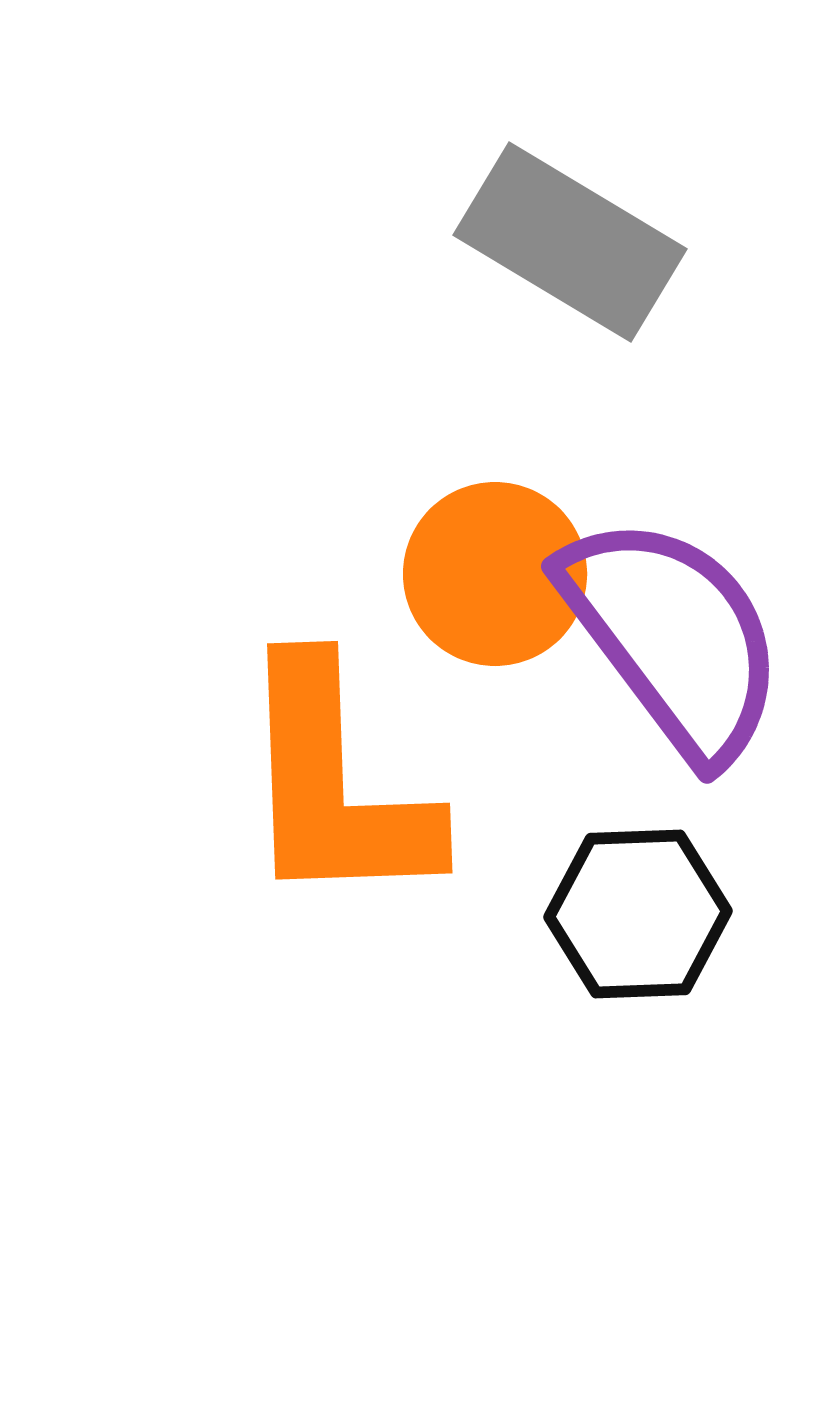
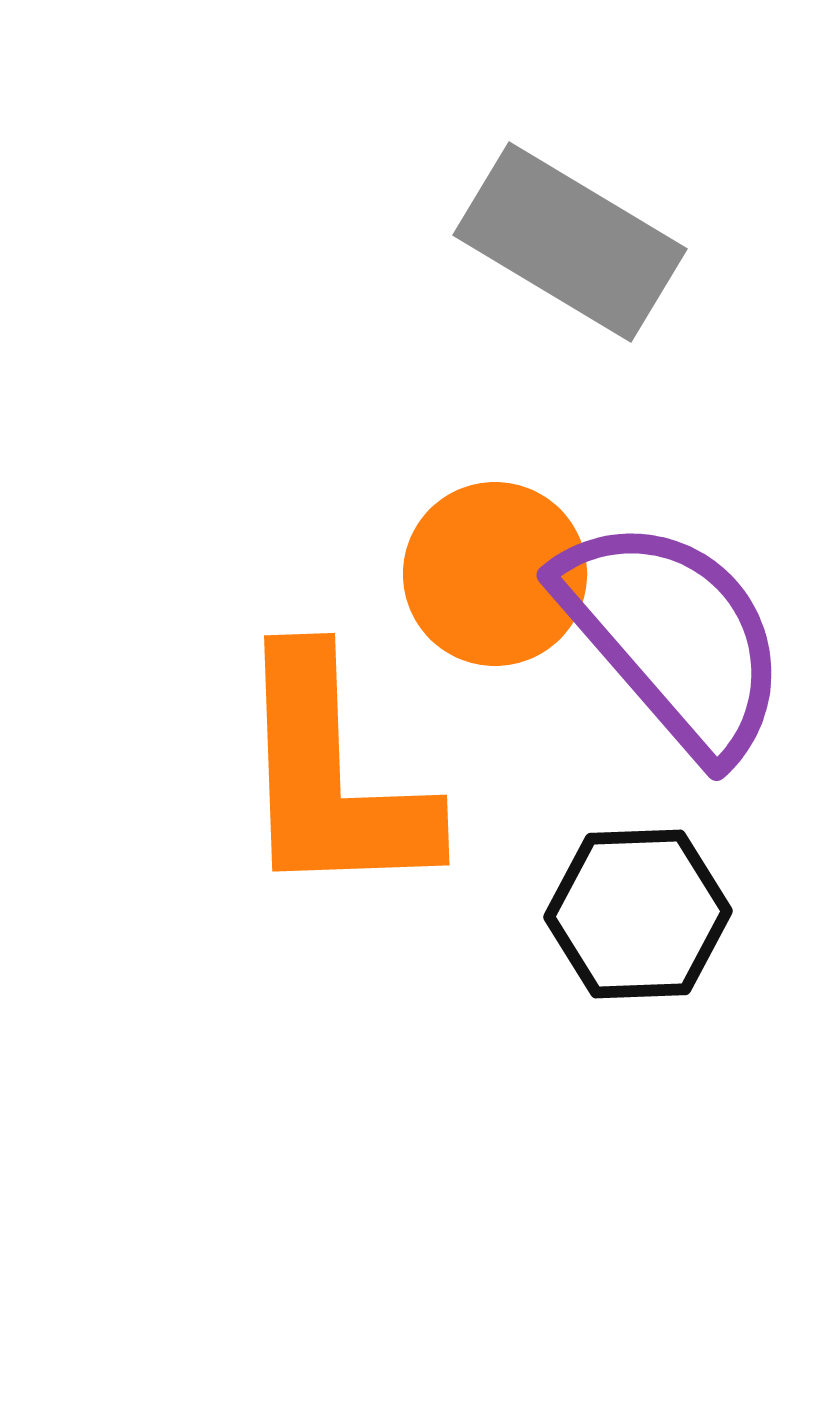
purple semicircle: rotated 4 degrees counterclockwise
orange L-shape: moved 3 px left, 8 px up
